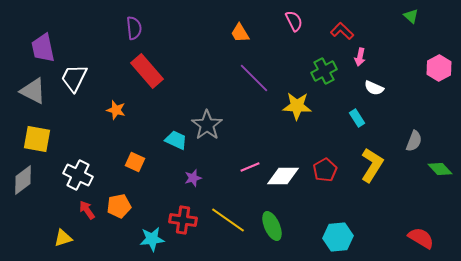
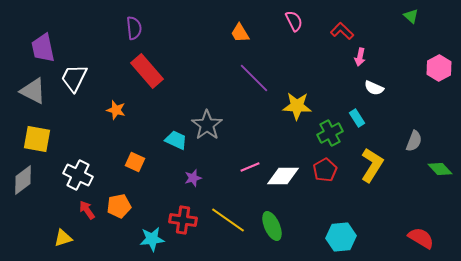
green cross: moved 6 px right, 62 px down
cyan hexagon: moved 3 px right
